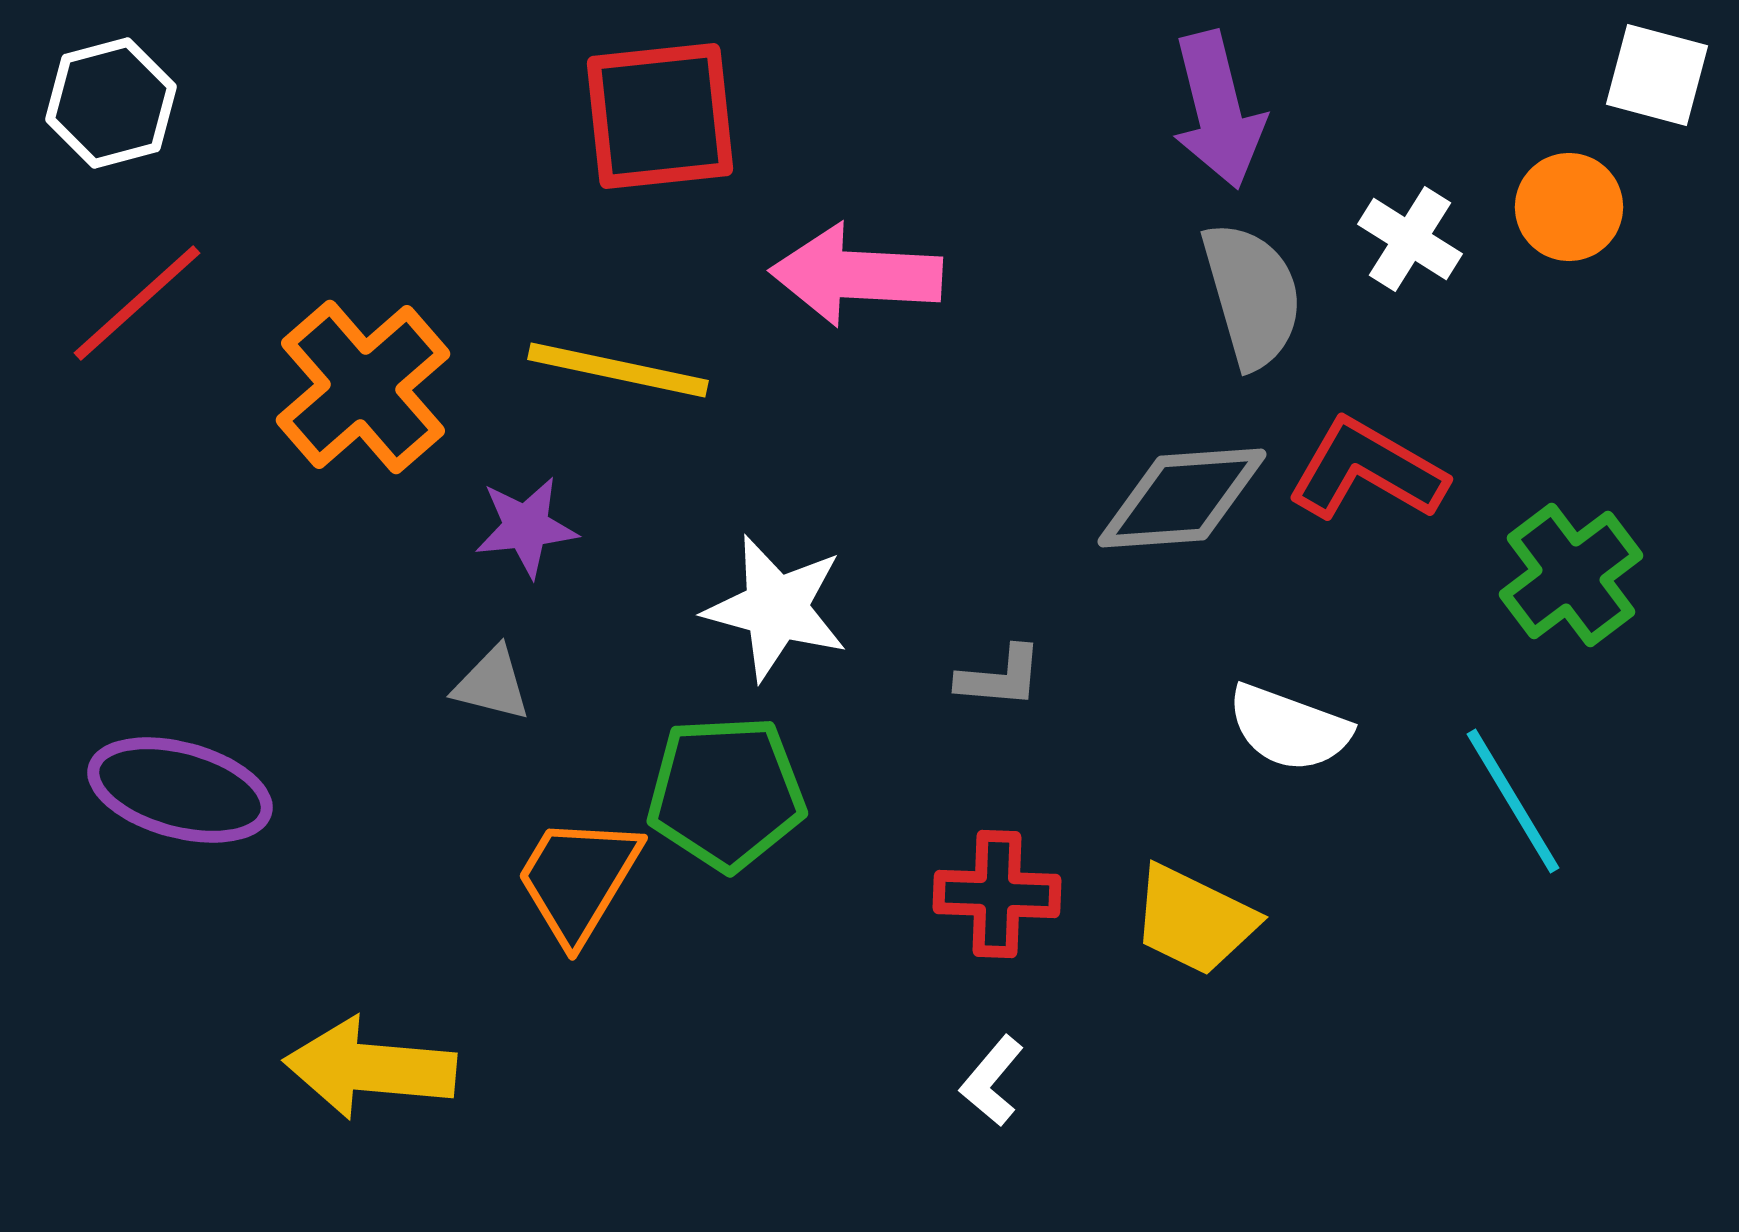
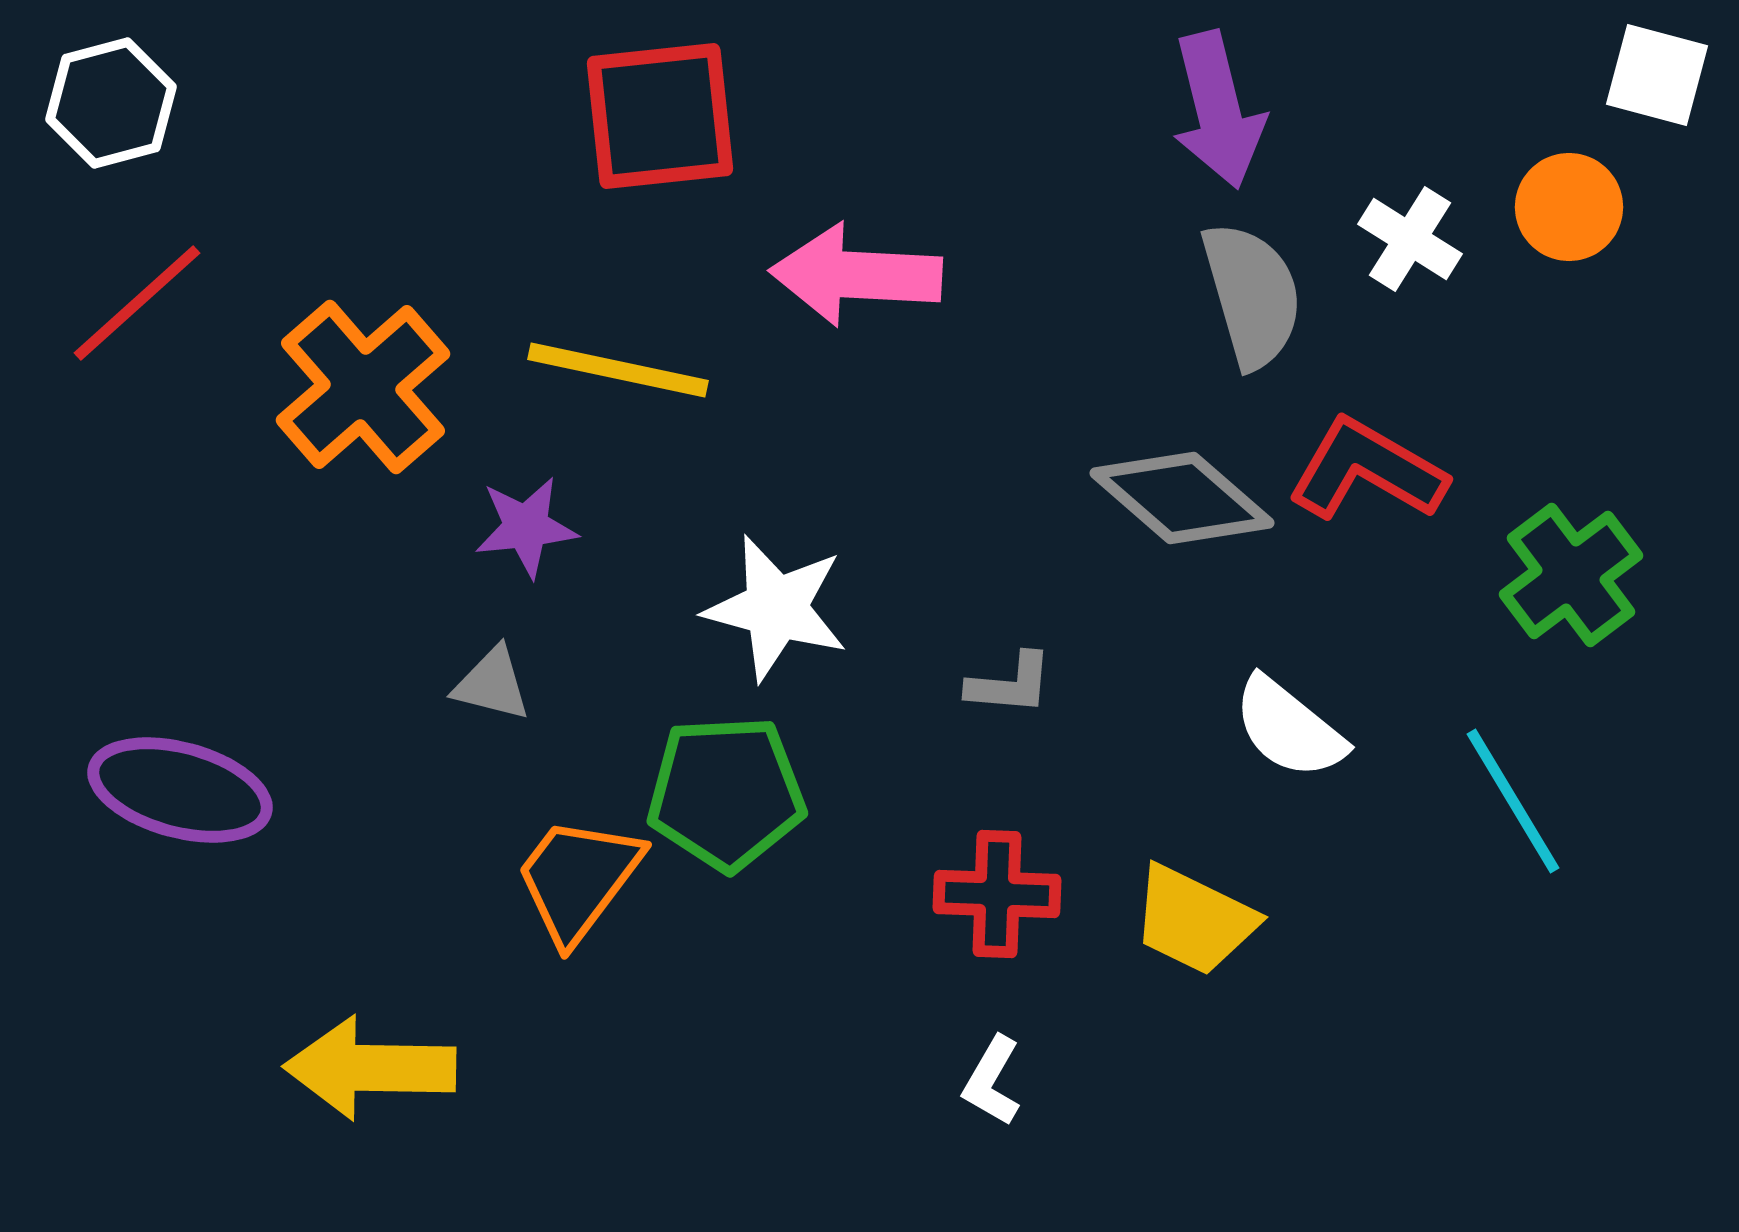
gray diamond: rotated 45 degrees clockwise
gray L-shape: moved 10 px right, 7 px down
white semicircle: rotated 19 degrees clockwise
orange trapezoid: rotated 6 degrees clockwise
yellow arrow: rotated 4 degrees counterclockwise
white L-shape: rotated 10 degrees counterclockwise
